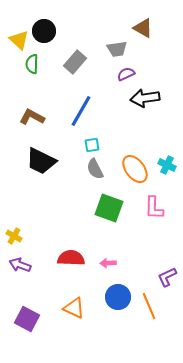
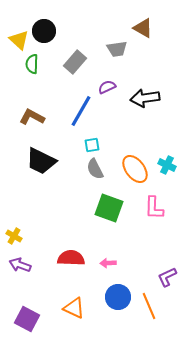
purple semicircle: moved 19 px left, 13 px down
